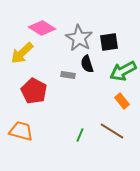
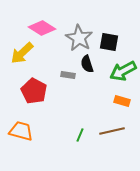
black square: rotated 18 degrees clockwise
orange rectangle: rotated 35 degrees counterclockwise
brown line: rotated 45 degrees counterclockwise
